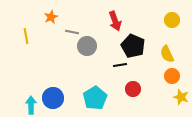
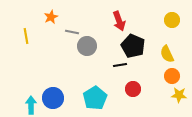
red arrow: moved 4 px right
yellow star: moved 2 px left, 2 px up; rotated 14 degrees counterclockwise
